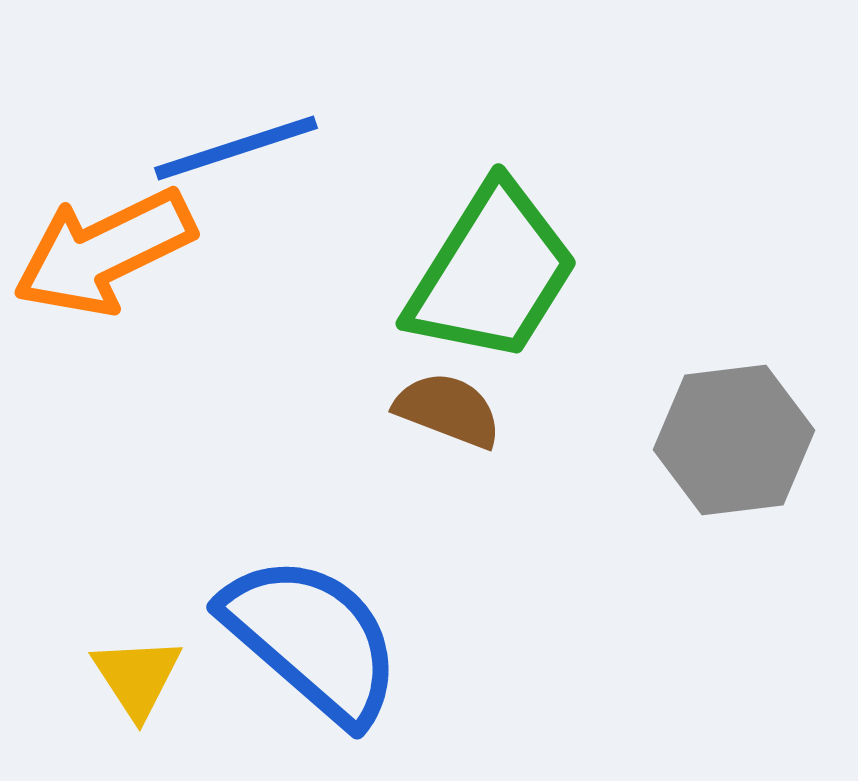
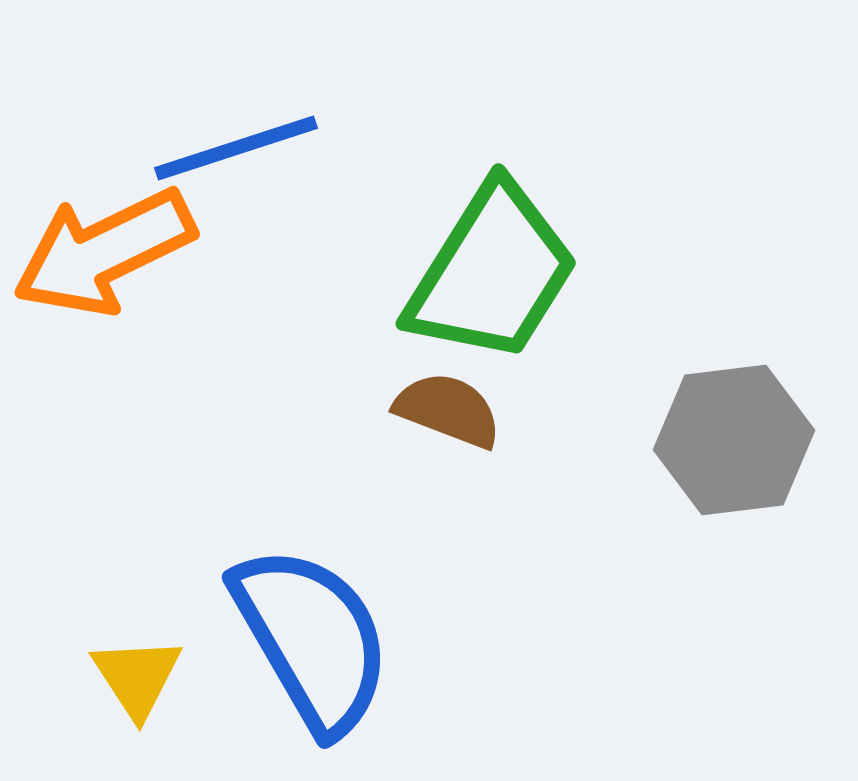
blue semicircle: rotated 19 degrees clockwise
